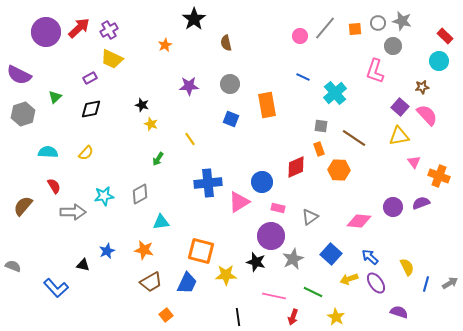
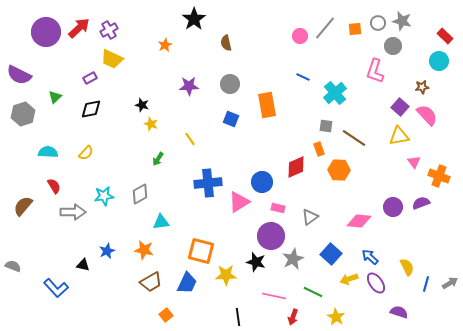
gray square at (321, 126): moved 5 px right
